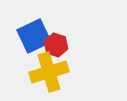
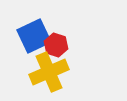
yellow cross: rotated 6 degrees counterclockwise
